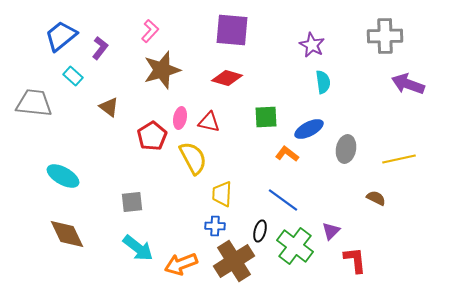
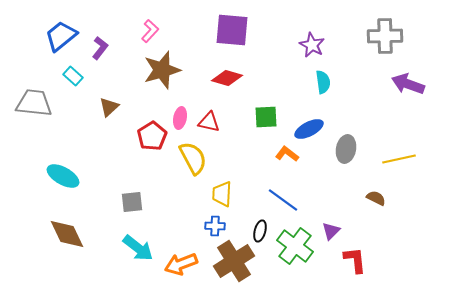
brown triangle: rotated 40 degrees clockwise
